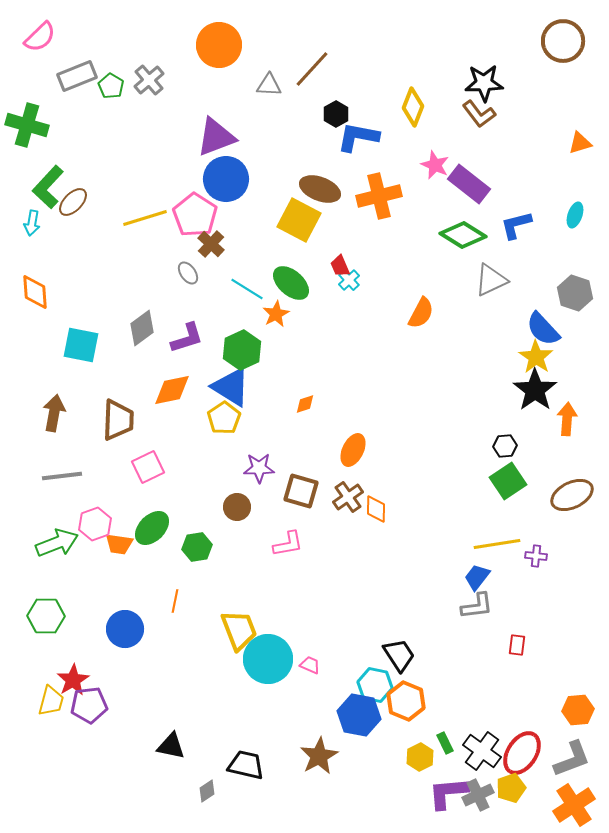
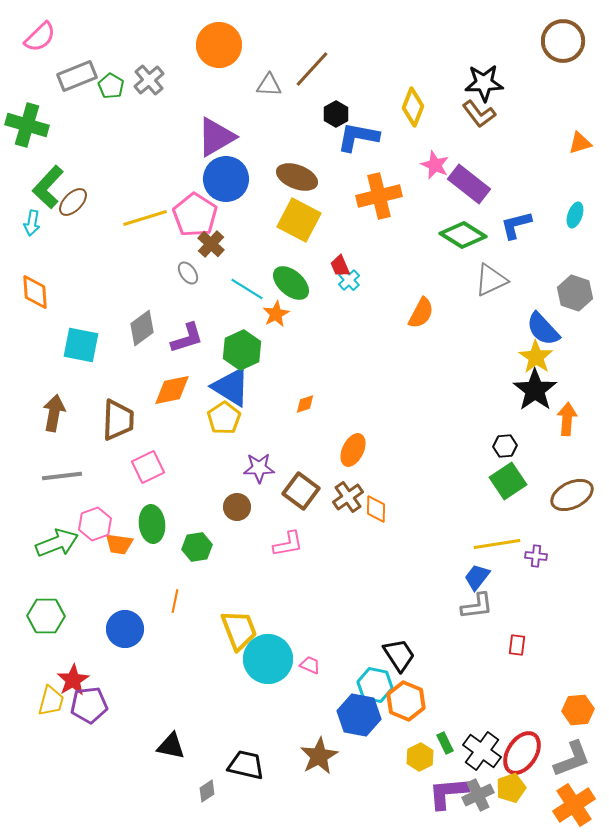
purple triangle at (216, 137): rotated 9 degrees counterclockwise
brown ellipse at (320, 189): moved 23 px left, 12 px up
brown square at (301, 491): rotated 21 degrees clockwise
green ellipse at (152, 528): moved 4 px up; rotated 51 degrees counterclockwise
